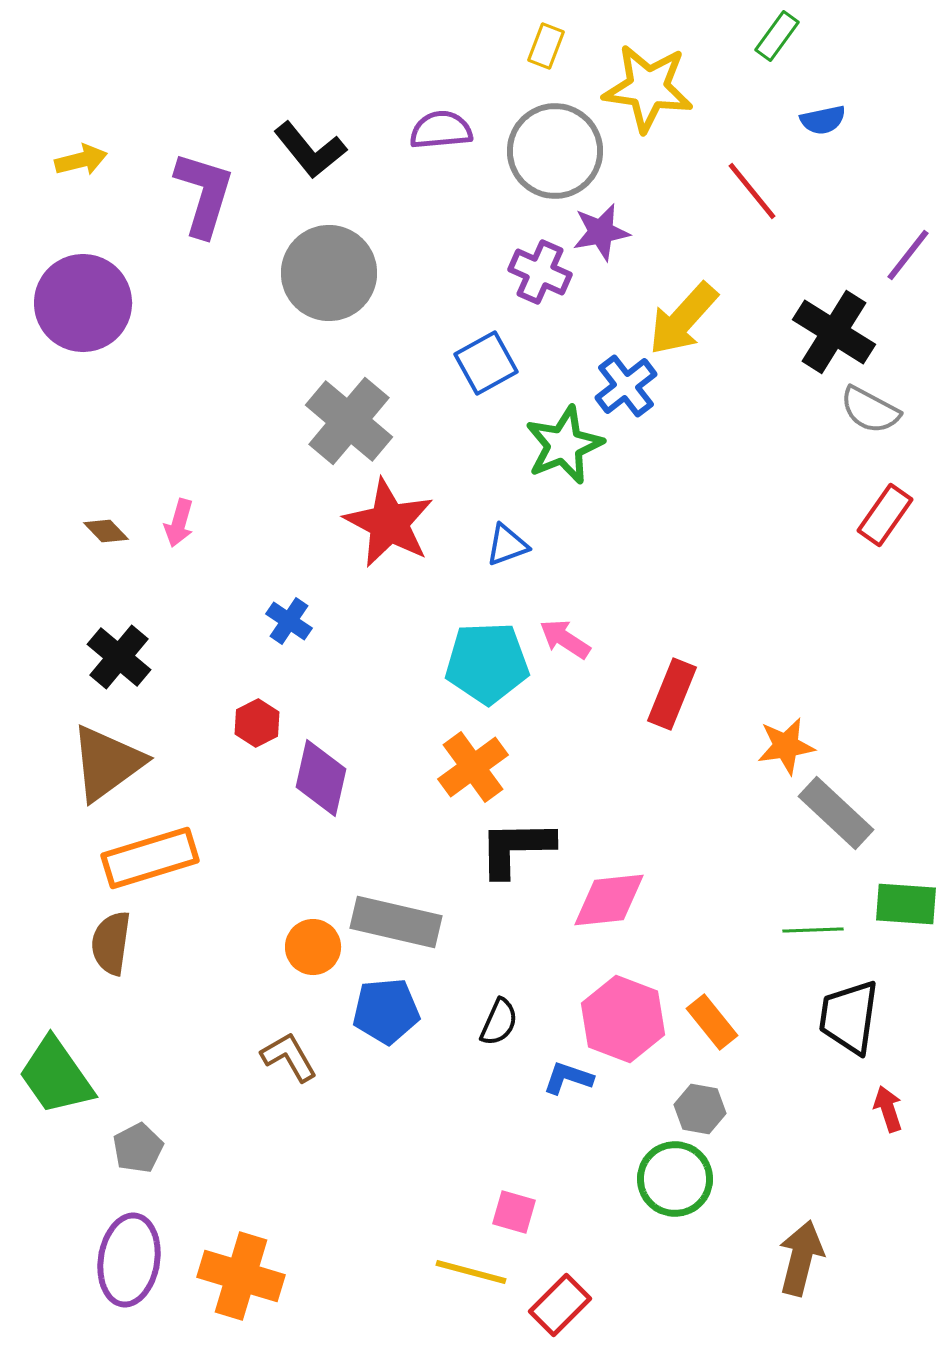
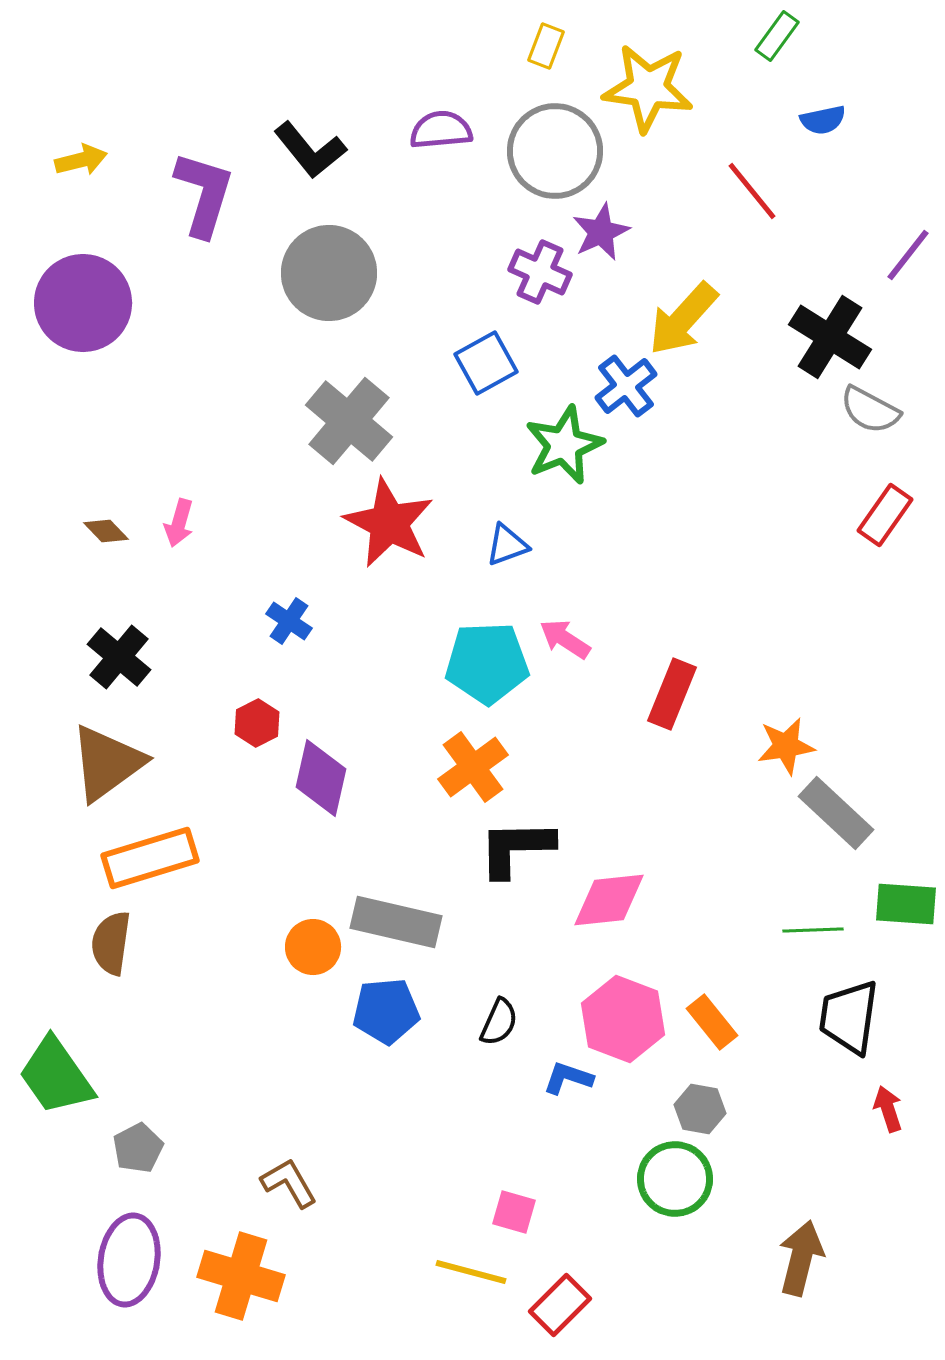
purple star at (601, 232): rotated 14 degrees counterclockwise
black cross at (834, 332): moved 4 px left, 5 px down
brown L-shape at (289, 1057): moved 126 px down
